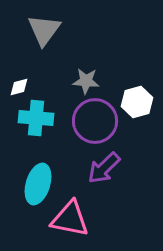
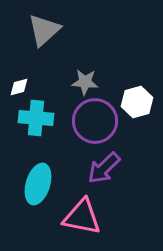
gray triangle: rotated 12 degrees clockwise
gray star: moved 1 px left, 1 px down
pink triangle: moved 12 px right, 2 px up
